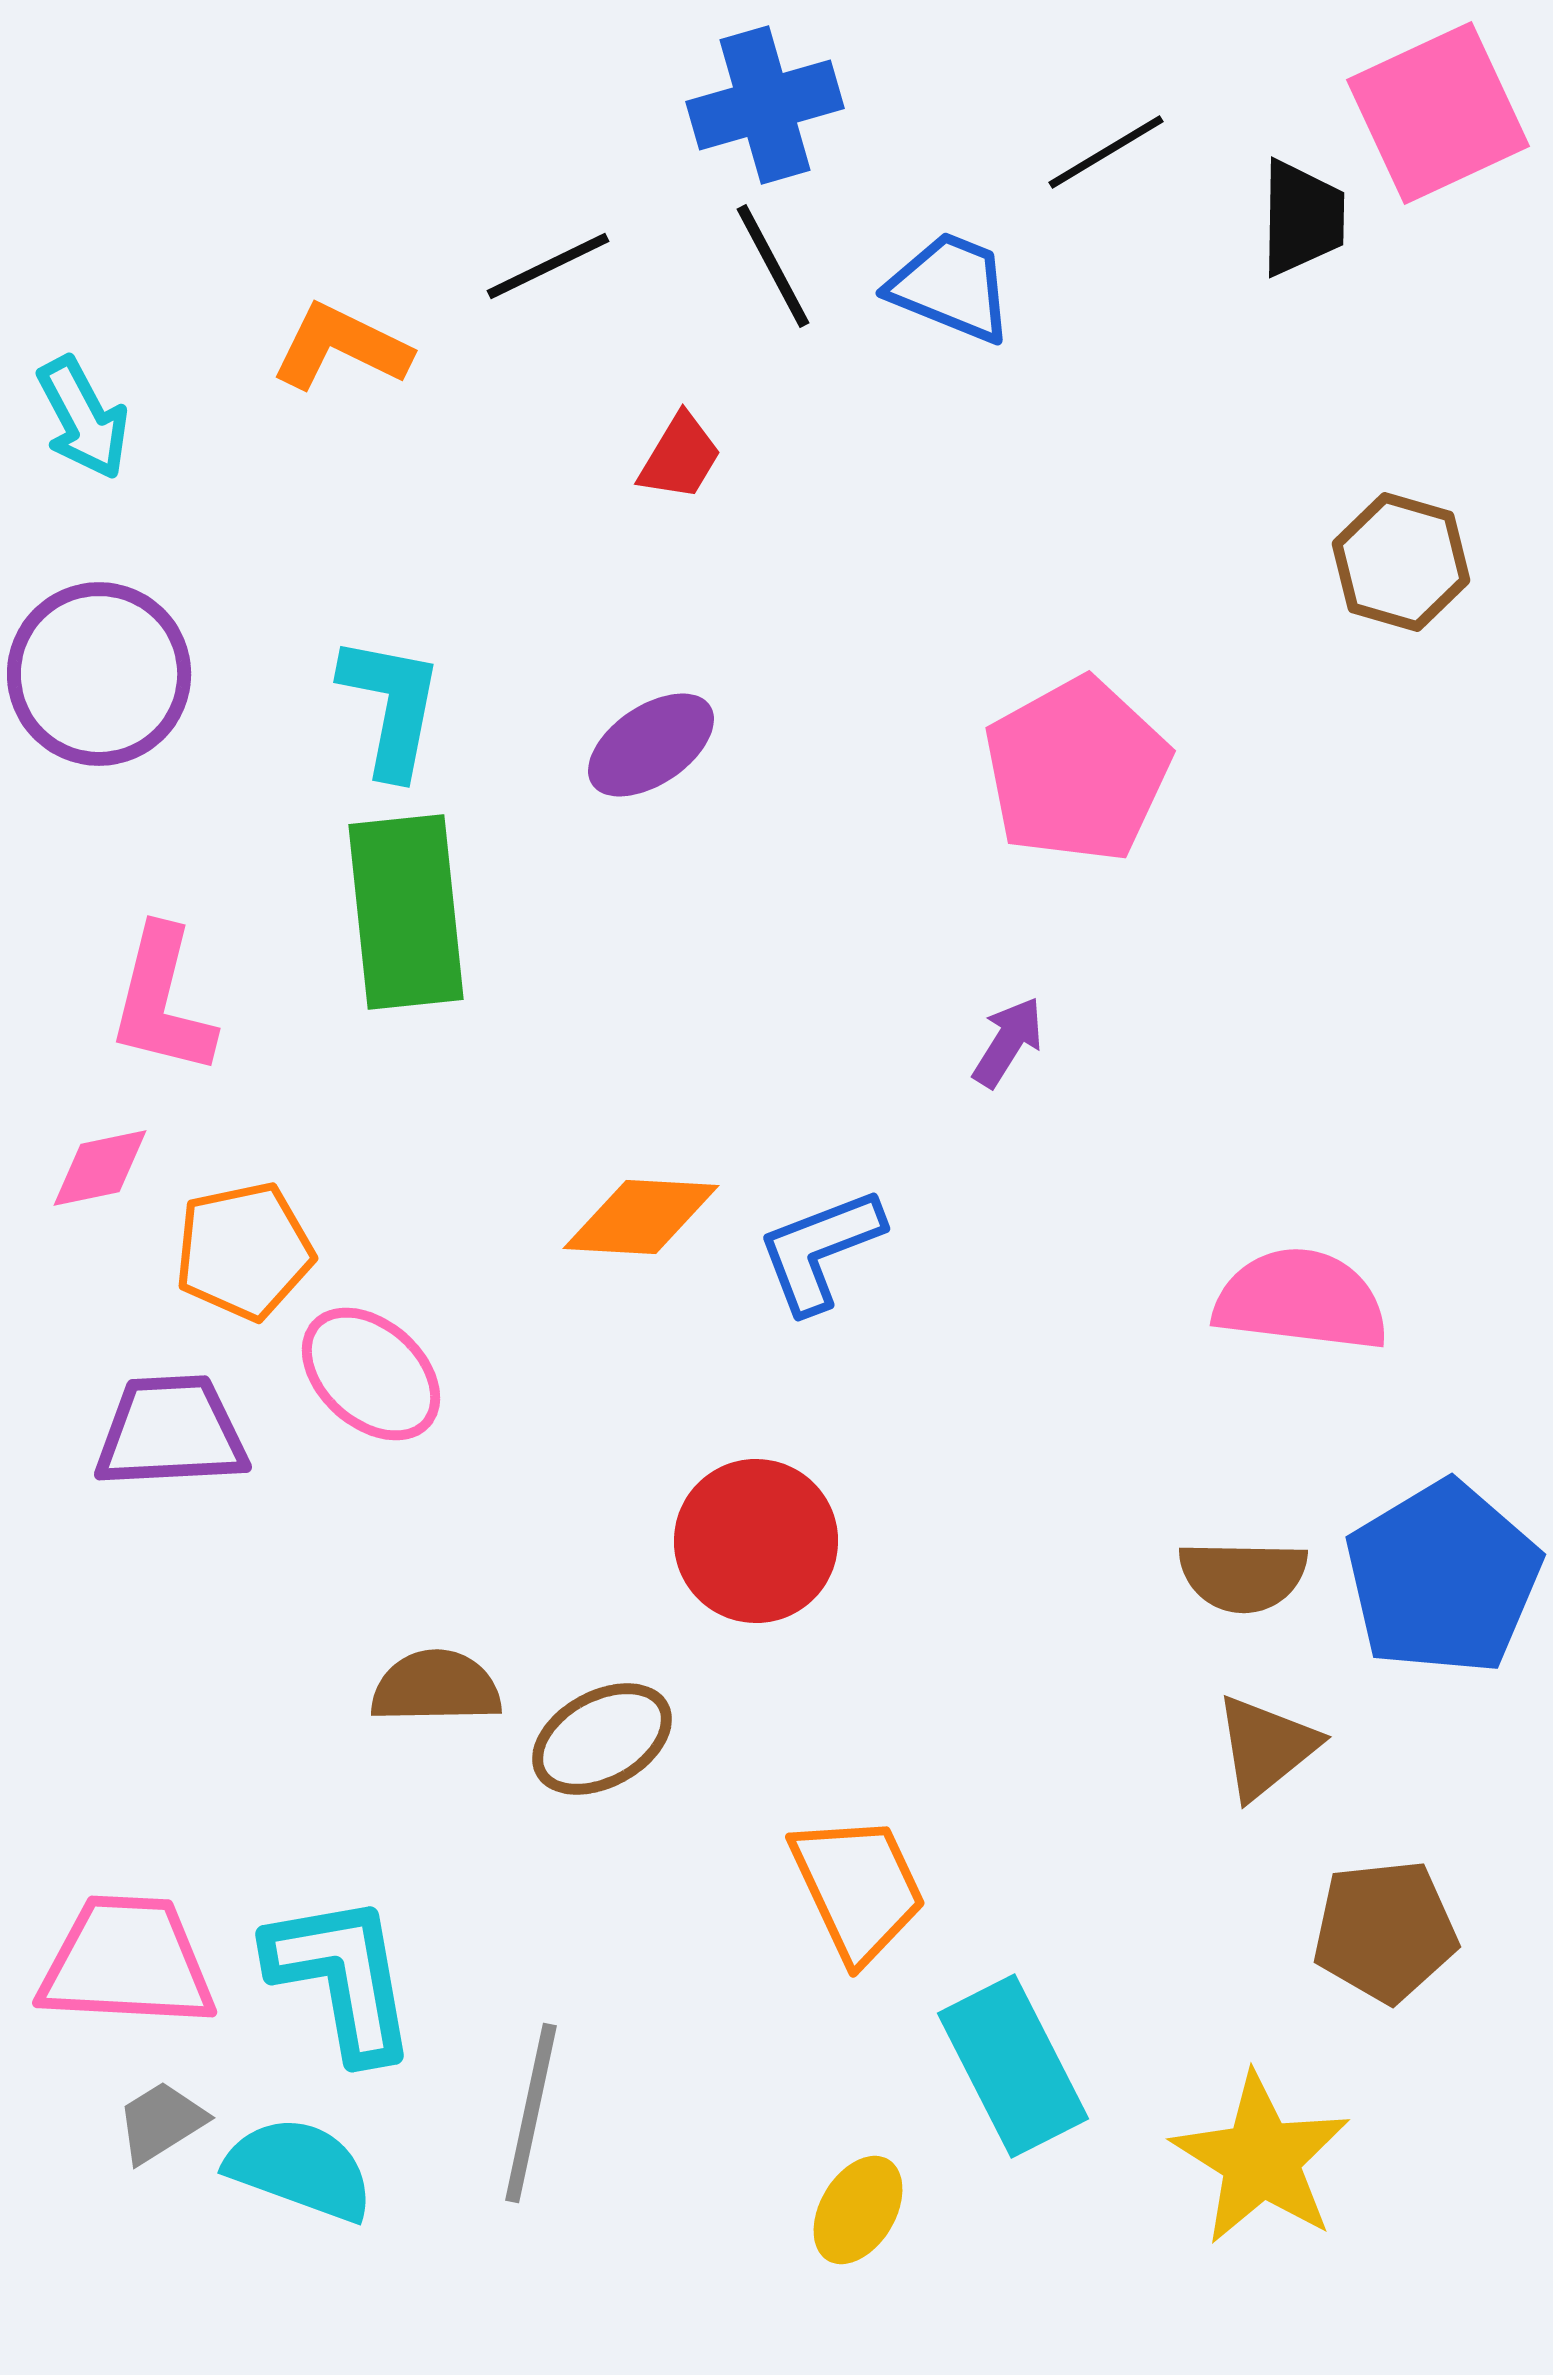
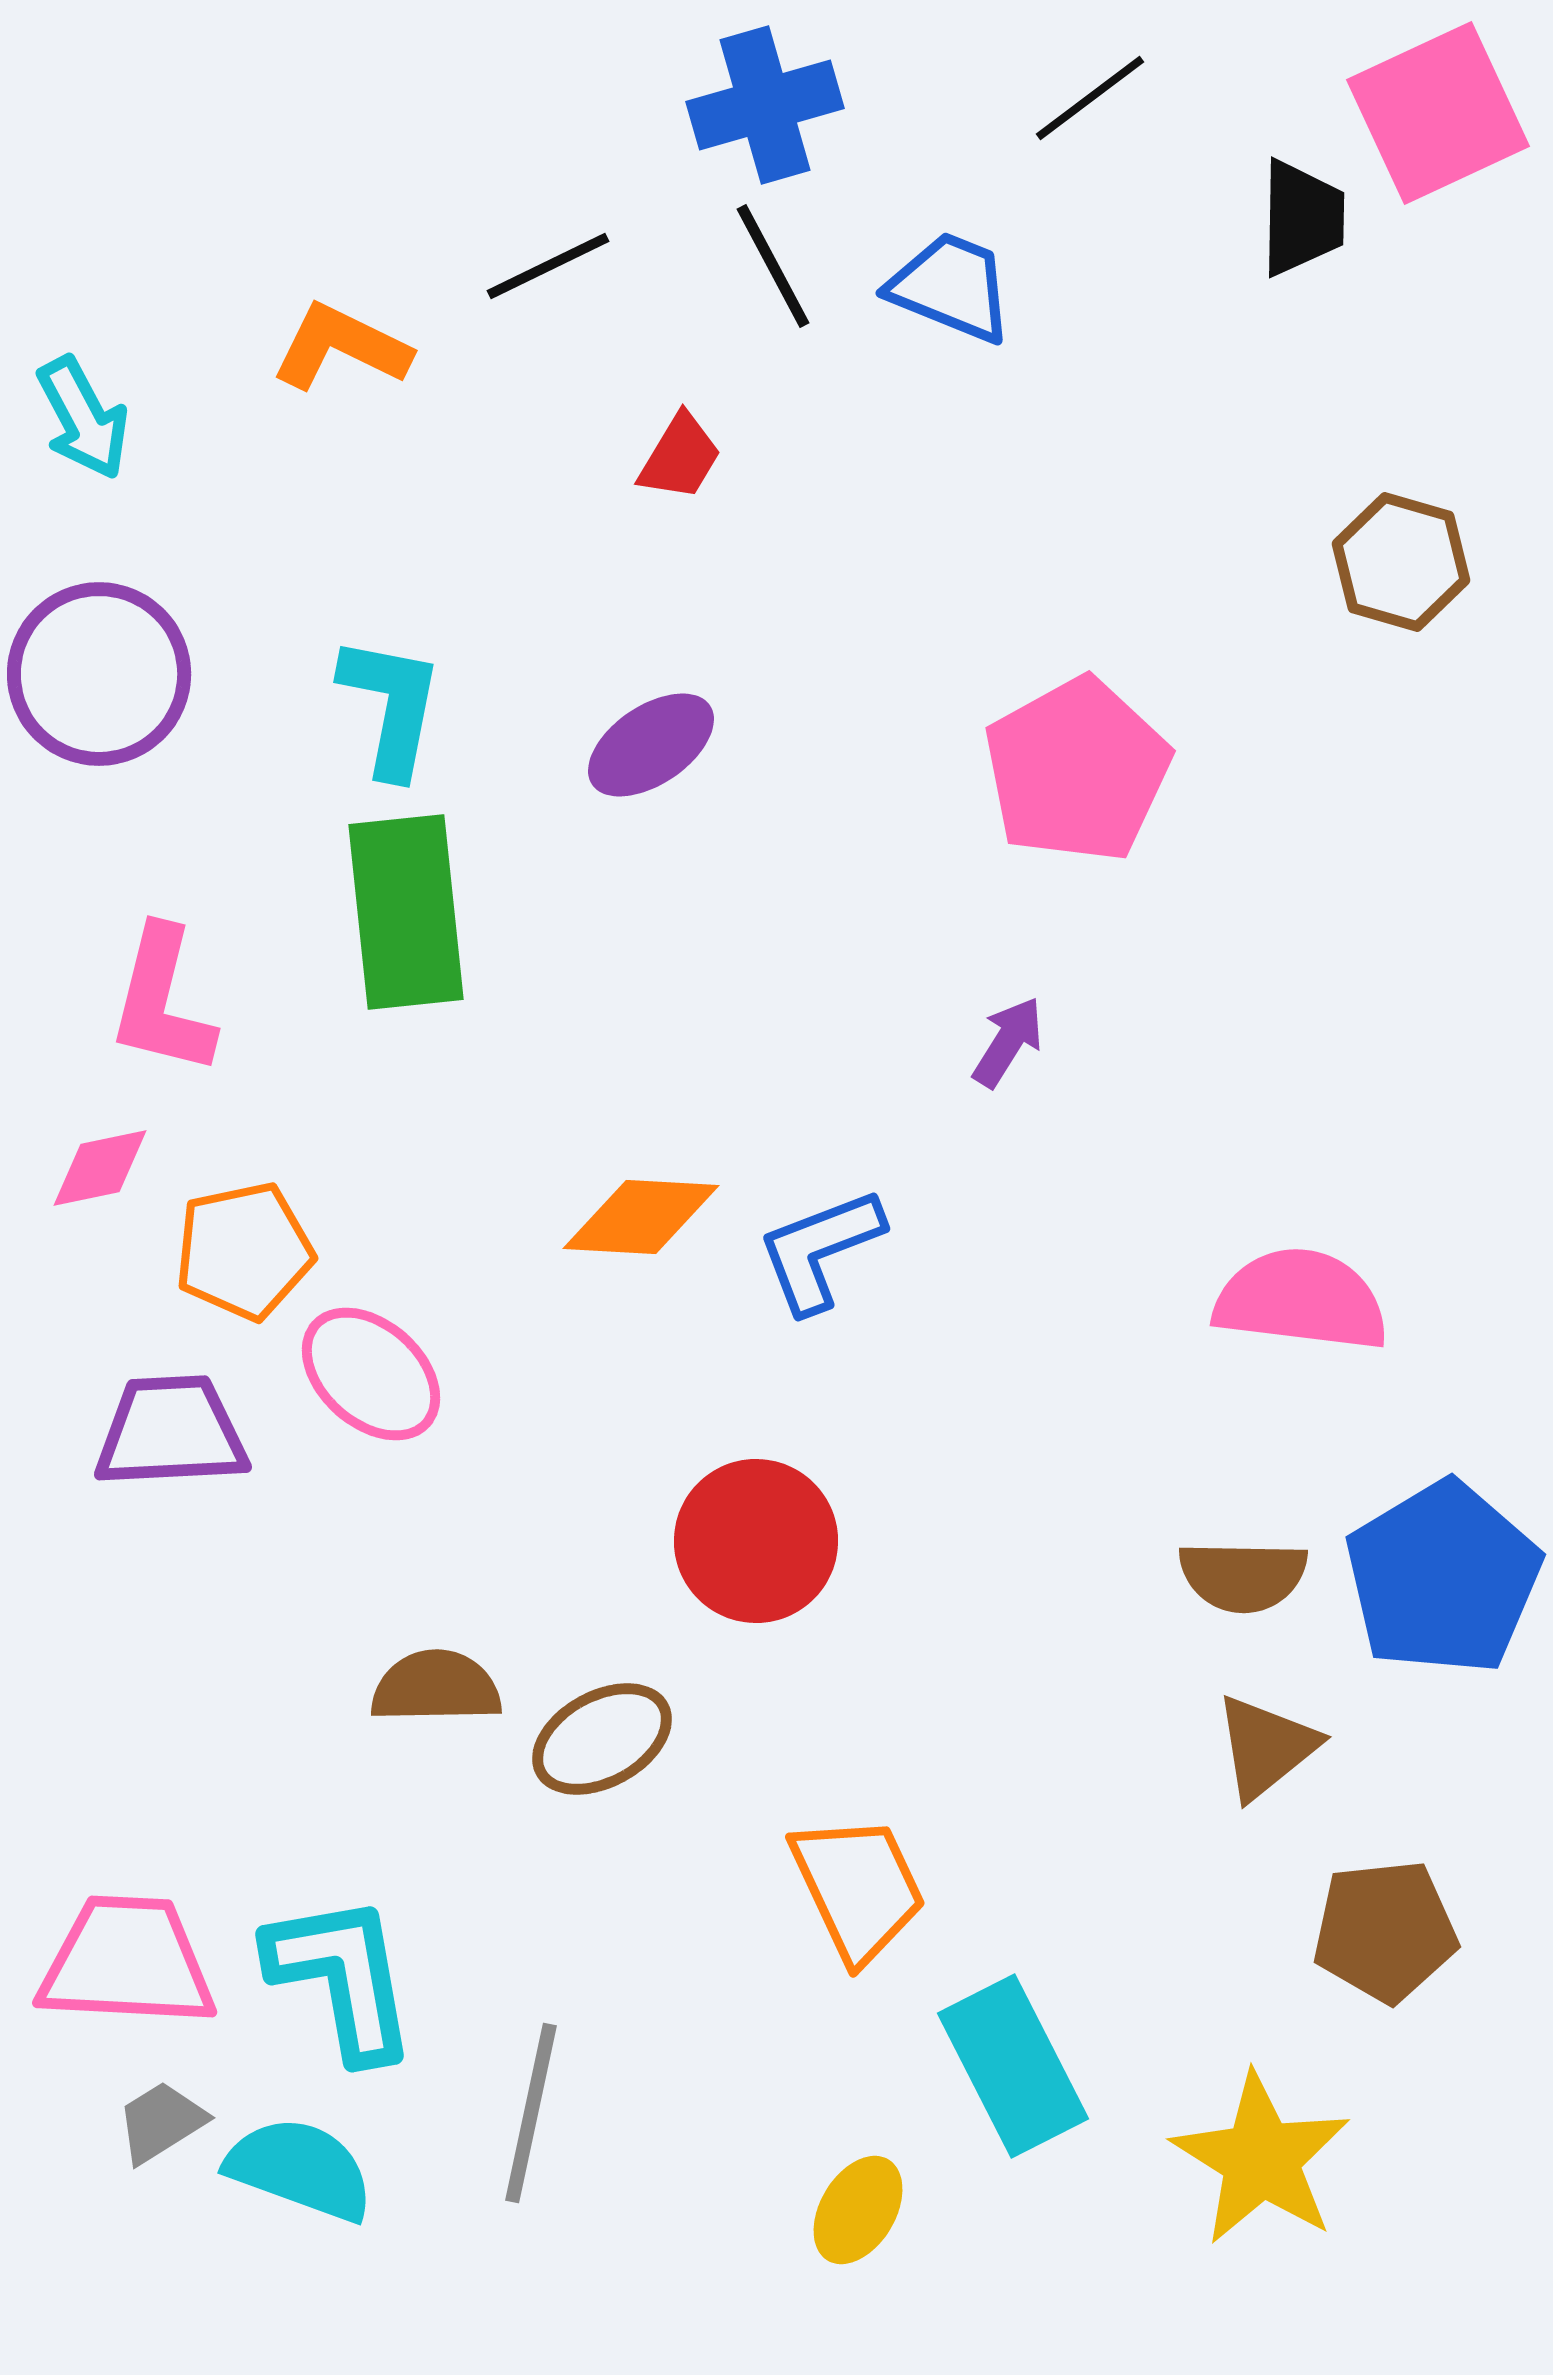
black line at (1106, 152): moved 16 px left, 54 px up; rotated 6 degrees counterclockwise
